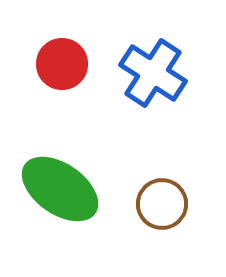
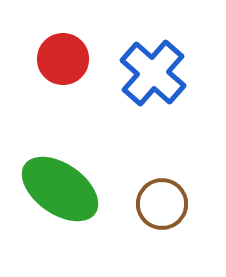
red circle: moved 1 px right, 5 px up
blue cross: rotated 8 degrees clockwise
